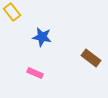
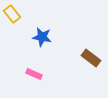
yellow rectangle: moved 2 px down
pink rectangle: moved 1 px left, 1 px down
